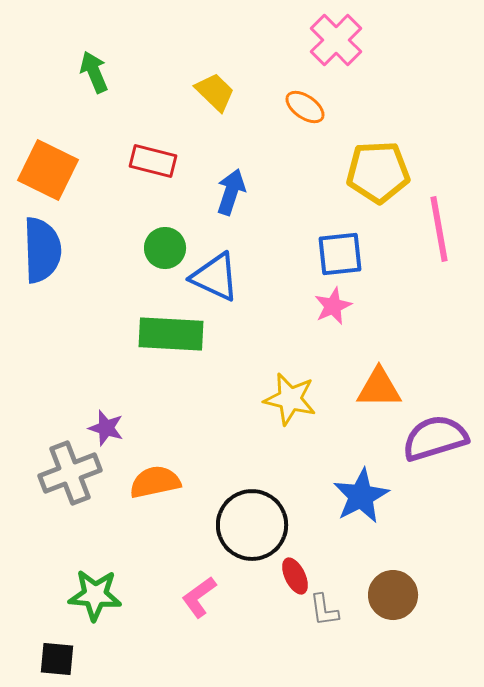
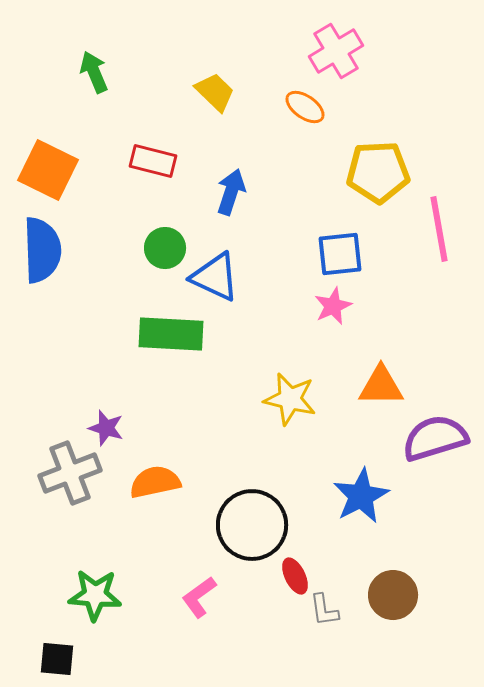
pink cross: moved 11 px down; rotated 14 degrees clockwise
orange triangle: moved 2 px right, 2 px up
